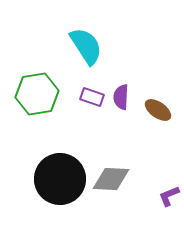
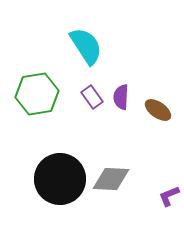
purple rectangle: rotated 35 degrees clockwise
